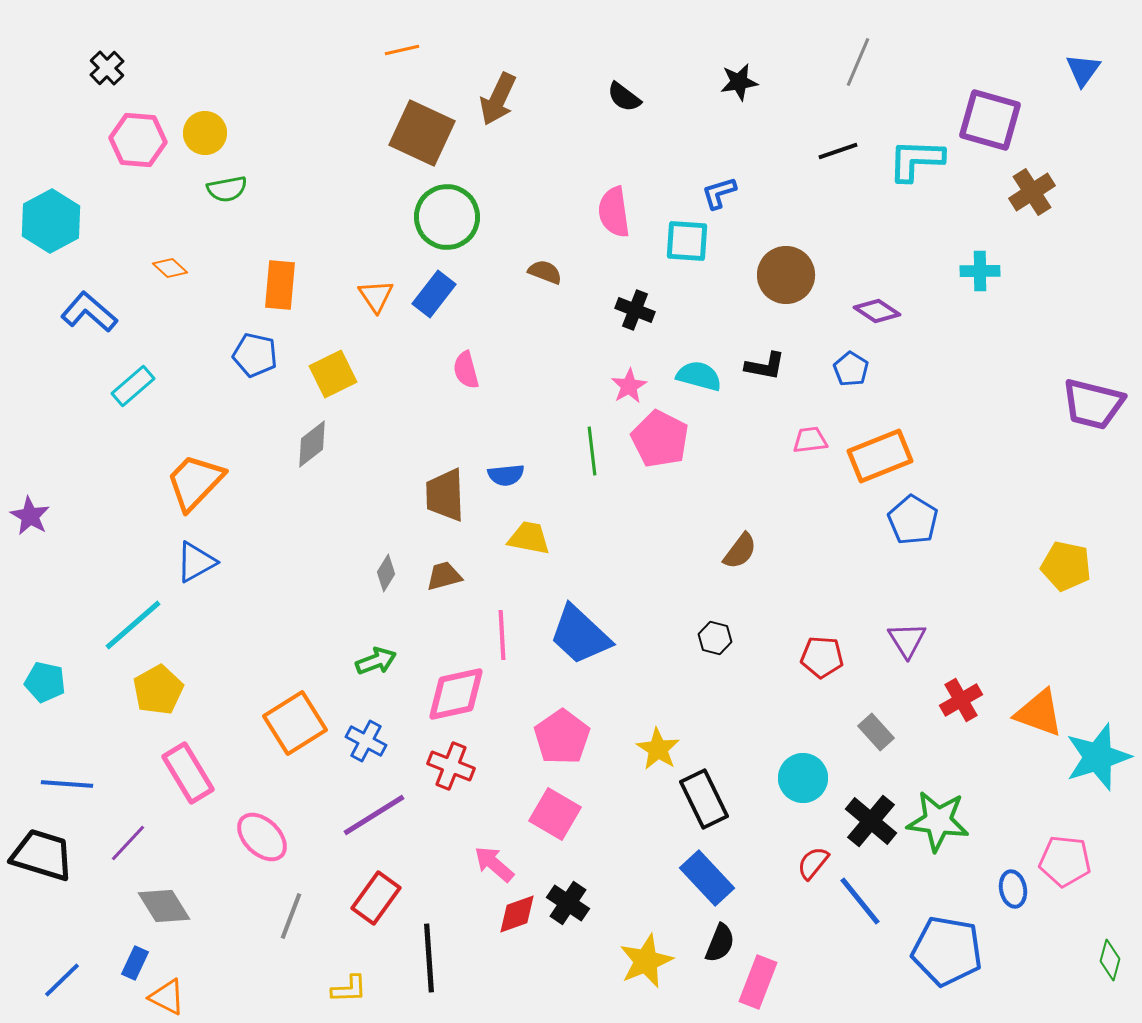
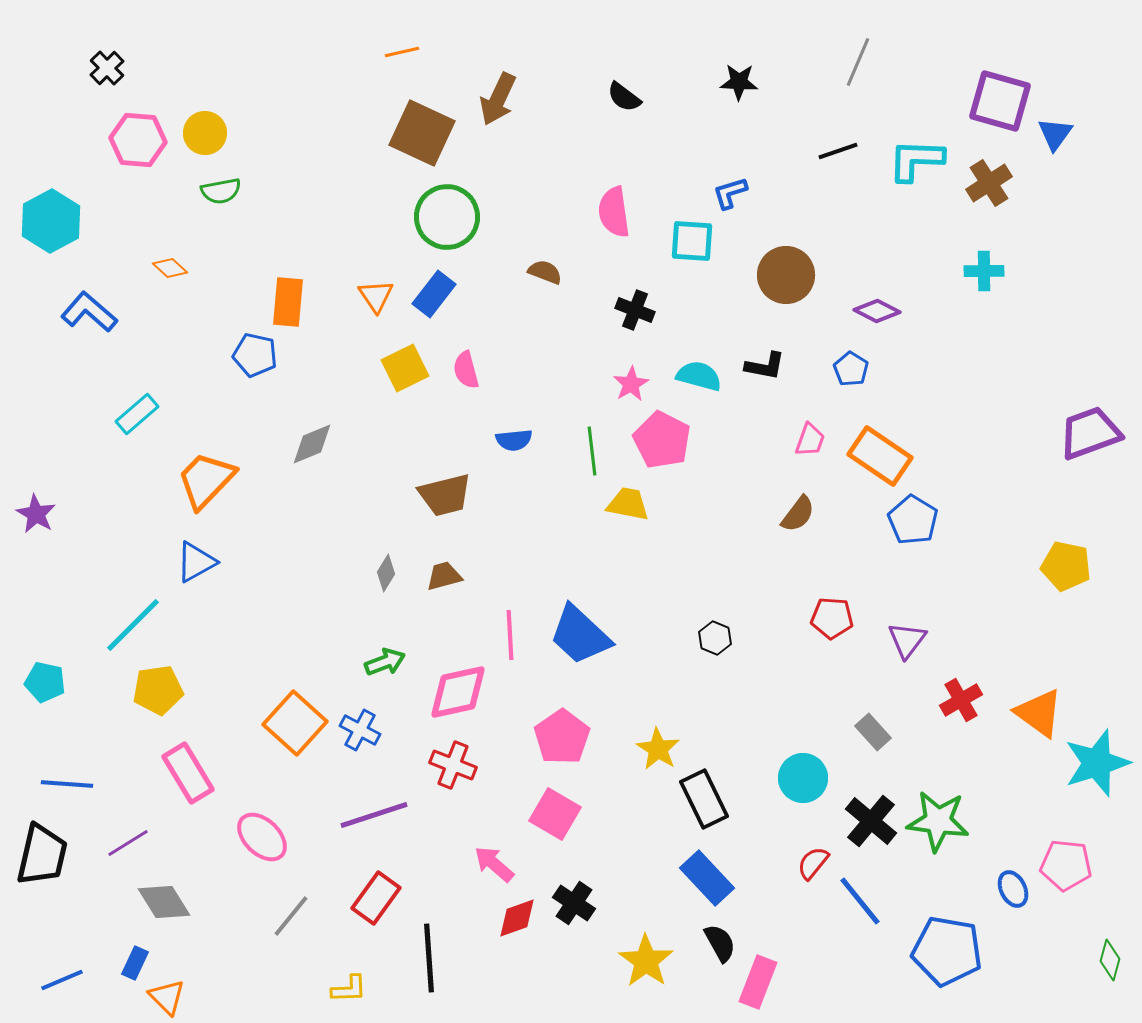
orange line at (402, 50): moved 2 px down
blue triangle at (1083, 70): moved 28 px left, 64 px down
black star at (739, 82): rotated 12 degrees clockwise
purple square at (990, 120): moved 10 px right, 19 px up
green semicircle at (227, 189): moved 6 px left, 2 px down
brown cross at (1032, 192): moved 43 px left, 9 px up
blue L-shape at (719, 193): moved 11 px right
cyan square at (687, 241): moved 5 px right
cyan cross at (980, 271): moved 4 px right
orange rectangle at (280, 285): moved 8 px right, 17 px down
purple diamond at (877, 311): rotated 6 degrees counterclockwise
yellow square at (333, 374): moved 72 px right, 6 px up
cyan rectangle at (133, 386): moved 4 px right, 28 px down
pink star at (629, 386): moved 2 px right, 2 px up
purple trapezoid at (1093, 404): moved 3 px left, 29 px down; rotated 146 degrees clockwise
pink pentagon at (660, 439): moved 2 px right, 1 px down
pink trapezoid at (810, 440): rotated 117 degrees clockwise
gray diamond at (312, 444): rotated 15 degrees clockwise
orange rectangle at (880, 456): rotated 56 degrees clockwise
blue semicircle at (506, 475): moved 8 px right, 35 px up
orange trapezoid at (195, 482): moved 11 px right, 2 px up
brown trapezoid at (445, 495): rotated 102 degrees counterclockwise
purple star at (30, 516): moved 6 px right, 2 px up
yellow trapezoid at (529, 538): moved 99 px right, 34 px up
brown semicircle at (740, 551): moved 58 px right, 37 px up
cyan line at (133, 625): rotated 4 degrees counterclockwise
pink line at (502, 635): moved 8 px right
black hexagon at (715, 638): rotated 8 degrees clockwise
purple triangle at (907, 640): rotated 9 degrees clockwise
red pentagon at (822, 657): moved 10 px right, 39 px up
green arrow at (376, 661): moved 9 px right, 1 px down
yellow pentagon at (158, 690): rotated 21 degrees clockwise
pink diamond at (456, 694): moved 2 px right, 2 px up
orange triangle at (1039, 713): rotated 16 degrees clockwise
orange square at (295, 723): rotated 16 degrees counterclockwise
gray rectangle at (876, 732): moved 3 px left
blue cross at (366, 741): moved 6 px left, 11 px up
cyan star at (1098, 757): moved 1 px left, 6 px down
red cross at (451, 766): moved 2 px right, 1 px up
purple line at (374, 815): rotated 14 degrees clockwise
purple line at (128, 843): rotated 15 degrees clockwise
black trapezoid at (42, 855): rotated 86 degrees clockwise
pink pentagon at (1065, 861): moved 1 px right, 4 px down
blue ellipse at (1013, 889): rotated 15 degrees counterclockwise
black cross at (568, 903): moved 6 px right
gray diamond at (164, 906): moved 4 px up
red diamond at (517, 914): moved 4 px down
gray line at (291, 916): rotated 18 degrees clockwise
black semicircle at (720, 943): rotated 51 degrees counterclockwise
yellow star at (646, 961): rotated 14 degrees counterclockwise
blue line at (62, 980): rotated 21 degrees clockwise
orange triangle at (167, 997): rotated 18 degrees clockwise
